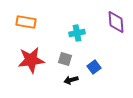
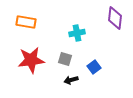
purple diamond: moved 1 px left, 4 px up; rotated 10 degrees clockwise
